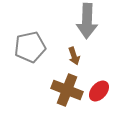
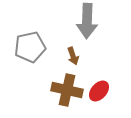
brown arrow: moved 1 px left
brown cross: rotated 8 degrees counterclockwise
